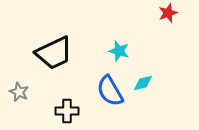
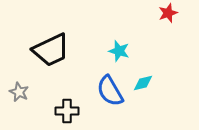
black trapezoid: moved 3 px left, 3 px up
